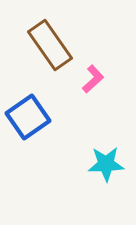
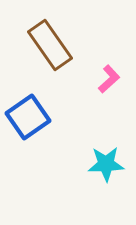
pink L-shape: moved 16 px right
